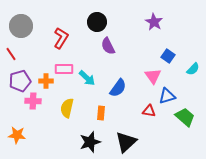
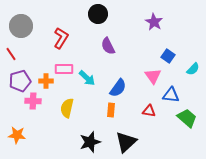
black circle: moved 1 px right, 8 px up
blue triangle: moved 4 px right, 1 px up; rotated 24 degrees clockwise
orange rectangle: moved 10 px right, 3 px up
green trapezoid: moved 2 px right, 1 px down
